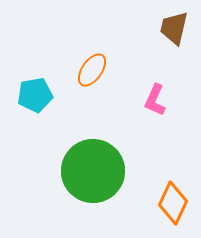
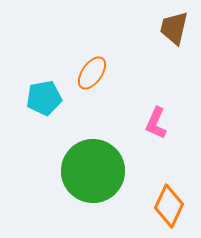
orange ellipse: moved 3 px down
cyan pentagon: moved 9 px right, 3 px down
pink L-shape: moved 1 px right, 23 px down
orange diamond: moved 4 px left, 3 px down
